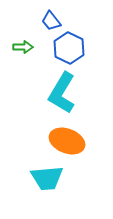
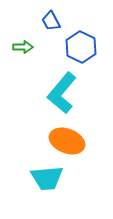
blue trapezoid: rotated 10 degrees clockwise
blue hexagon: moved 12 px right, 1 px up
cyan L-shape: rotated 9 degrees clockwise
